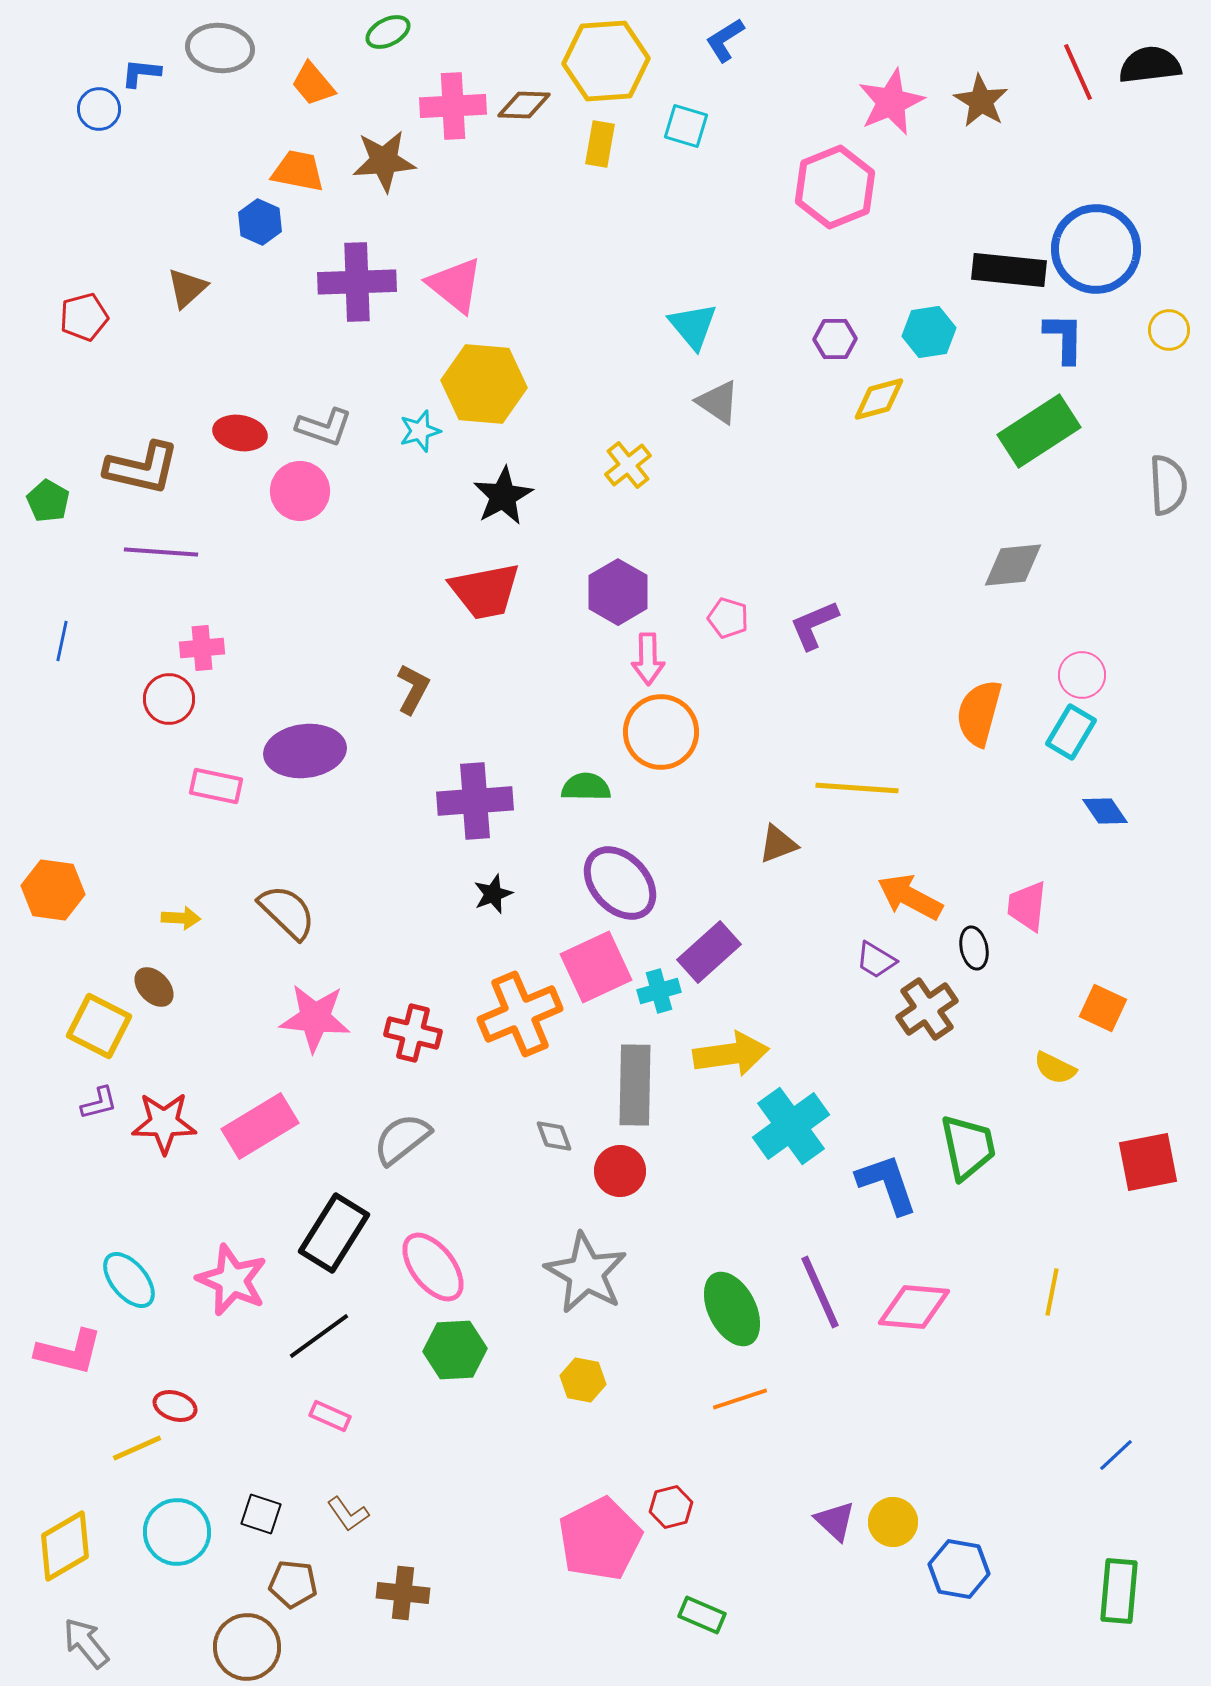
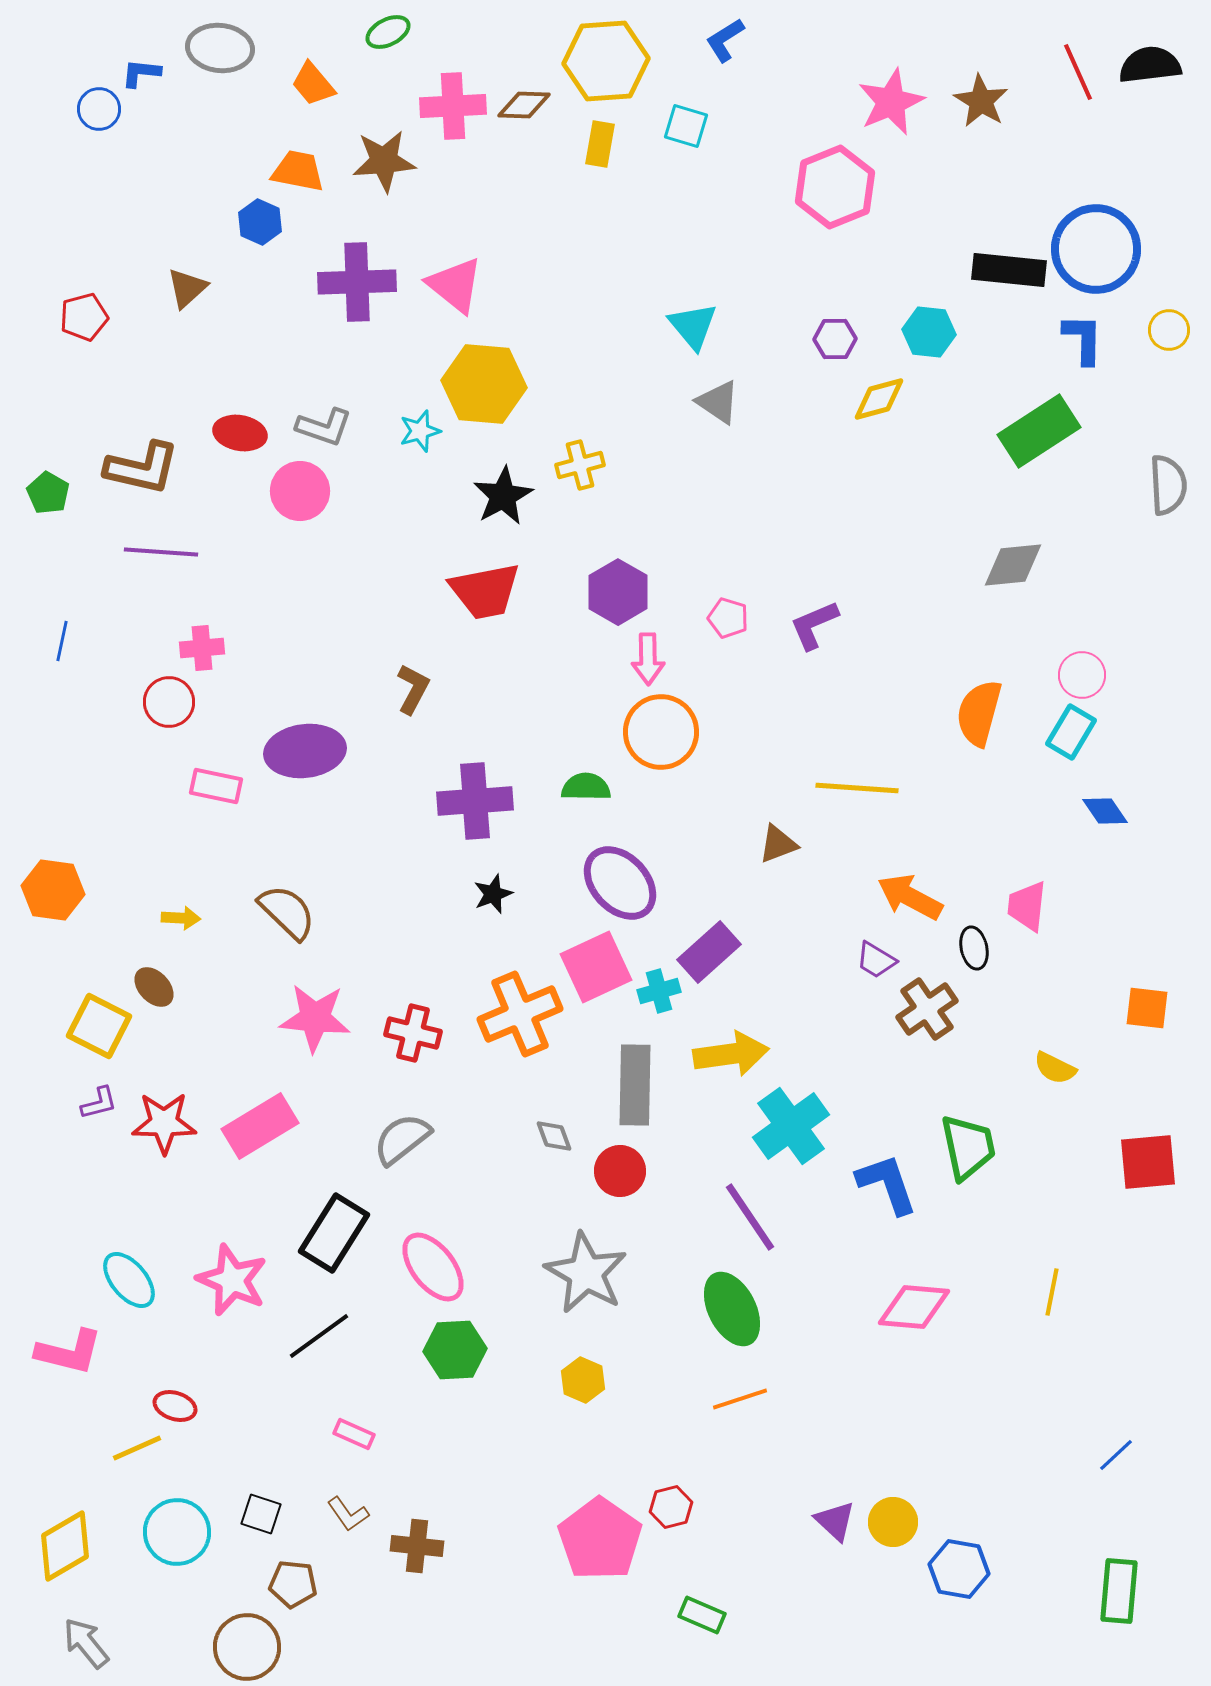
cyan hexagon at (929, 332): rotated 15 degrees clockwise
blue L-shape at (1064, 338): moved 19 px right, 1 px down
yellow cross at (628, 465): moved 48 px left; rotated 24 degrees clockwise
green pentagon at (48, 501): moved 8 px up
red circle at (169, 699): moved 3 px down
orange square at (1103, 1008): moved 44 px right; rotated 18 degrees counterclockwise
red square at (1148, 1162): rotated 6 degrees clockwise
purple line at (820, 1292): moved 70 px left, 75 px up; rotated 10 degrees counterclockwise
yellow hexagon at (583, 1380): rotated 12 degrees clockwise
pink rectangle at (330, 1416): moved 24 px right, 18 px down
pink pentagon at (600, 1539): rotated 10 degrees counterclockwise
brown cross at (403, 1593): moved 14 px right, 47 px up
